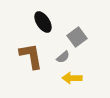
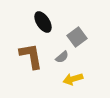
gray semicircle: moved 1 px left
yellow arrow: moved 1 px right, 1 px down; rotated 18 degrees counterclockwise
